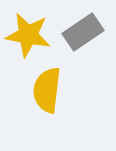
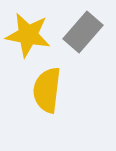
gray rectangle: rotated 15 degrees counterclockwise
